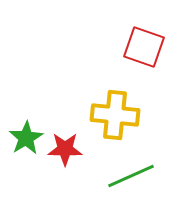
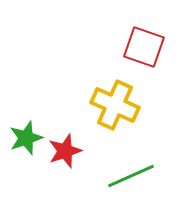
yellow cross: moved 10 px up; rotated 18 degrees clockwise
green star: rotated 12 degrees clockwise
red star: moved 2 px down; rotated 20 degrees counterclockwise
